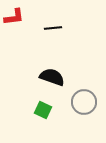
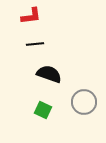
red L-shape: moved 17 px right, 1 px up
black line: moved 18 px left, 16 px down
black semicircle: moved 3 px left, 3 px up
